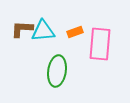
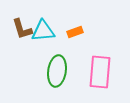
brown L-shape: rotated 110 degrees counterclockwise
pink rectangle: moved 28 px down
